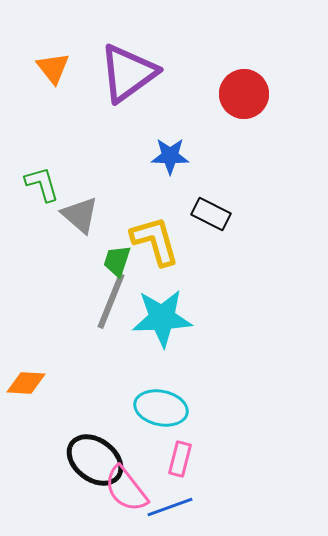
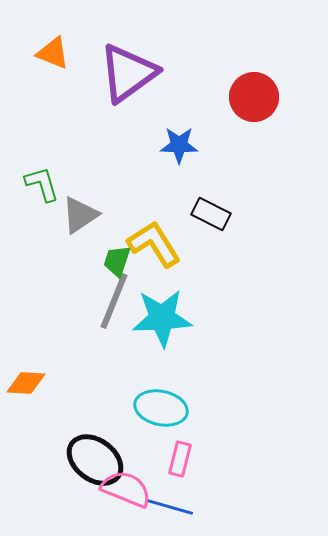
orange triangle: moved 15 px up; rotated 30 degrees counterclockwise
red circle: moved 10 px right, 3 px down
blue star: moved 9 px right, 11 px up
gray triangle: rotated 45 degrees clockwise
yellow L-shape: moved 1 px left, 3 px down; rotated 16 degrees counterclockwise
gray line: moved 3 px right
pink semicircle: rotated 150 degrees clockwise
blue line: rotated 36 degrees clockwise
